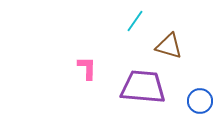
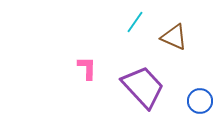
cyan line: moved 1 px down
brown triangle: moved 5 px right, 9 px up; rotated 8 degrees clockwise
purple trapezoid: rotated 42 degrees clockwise
